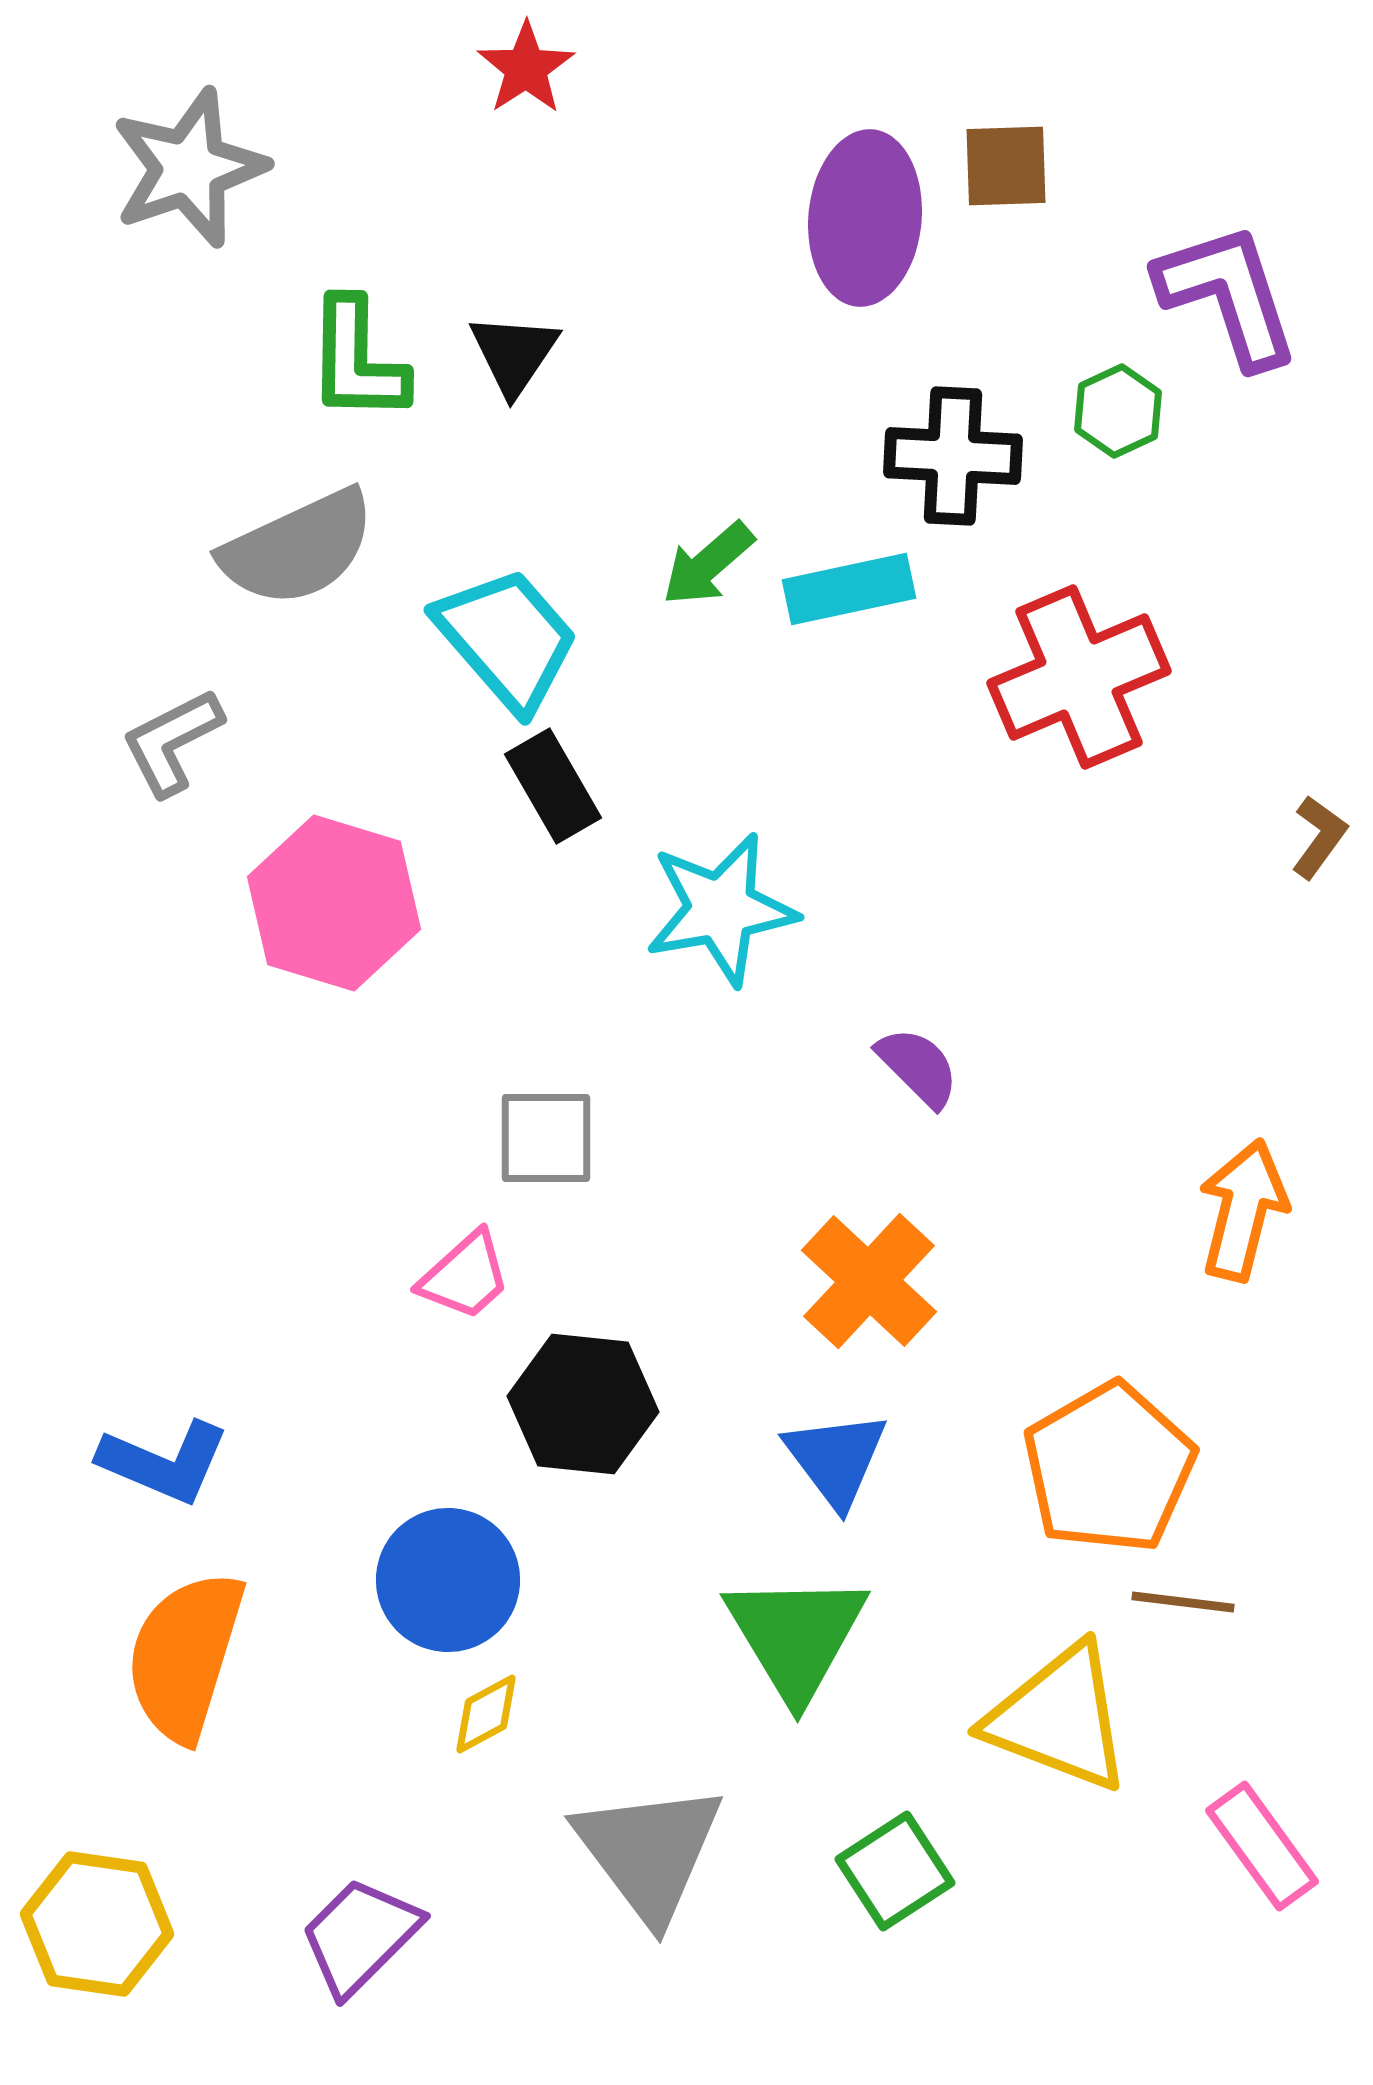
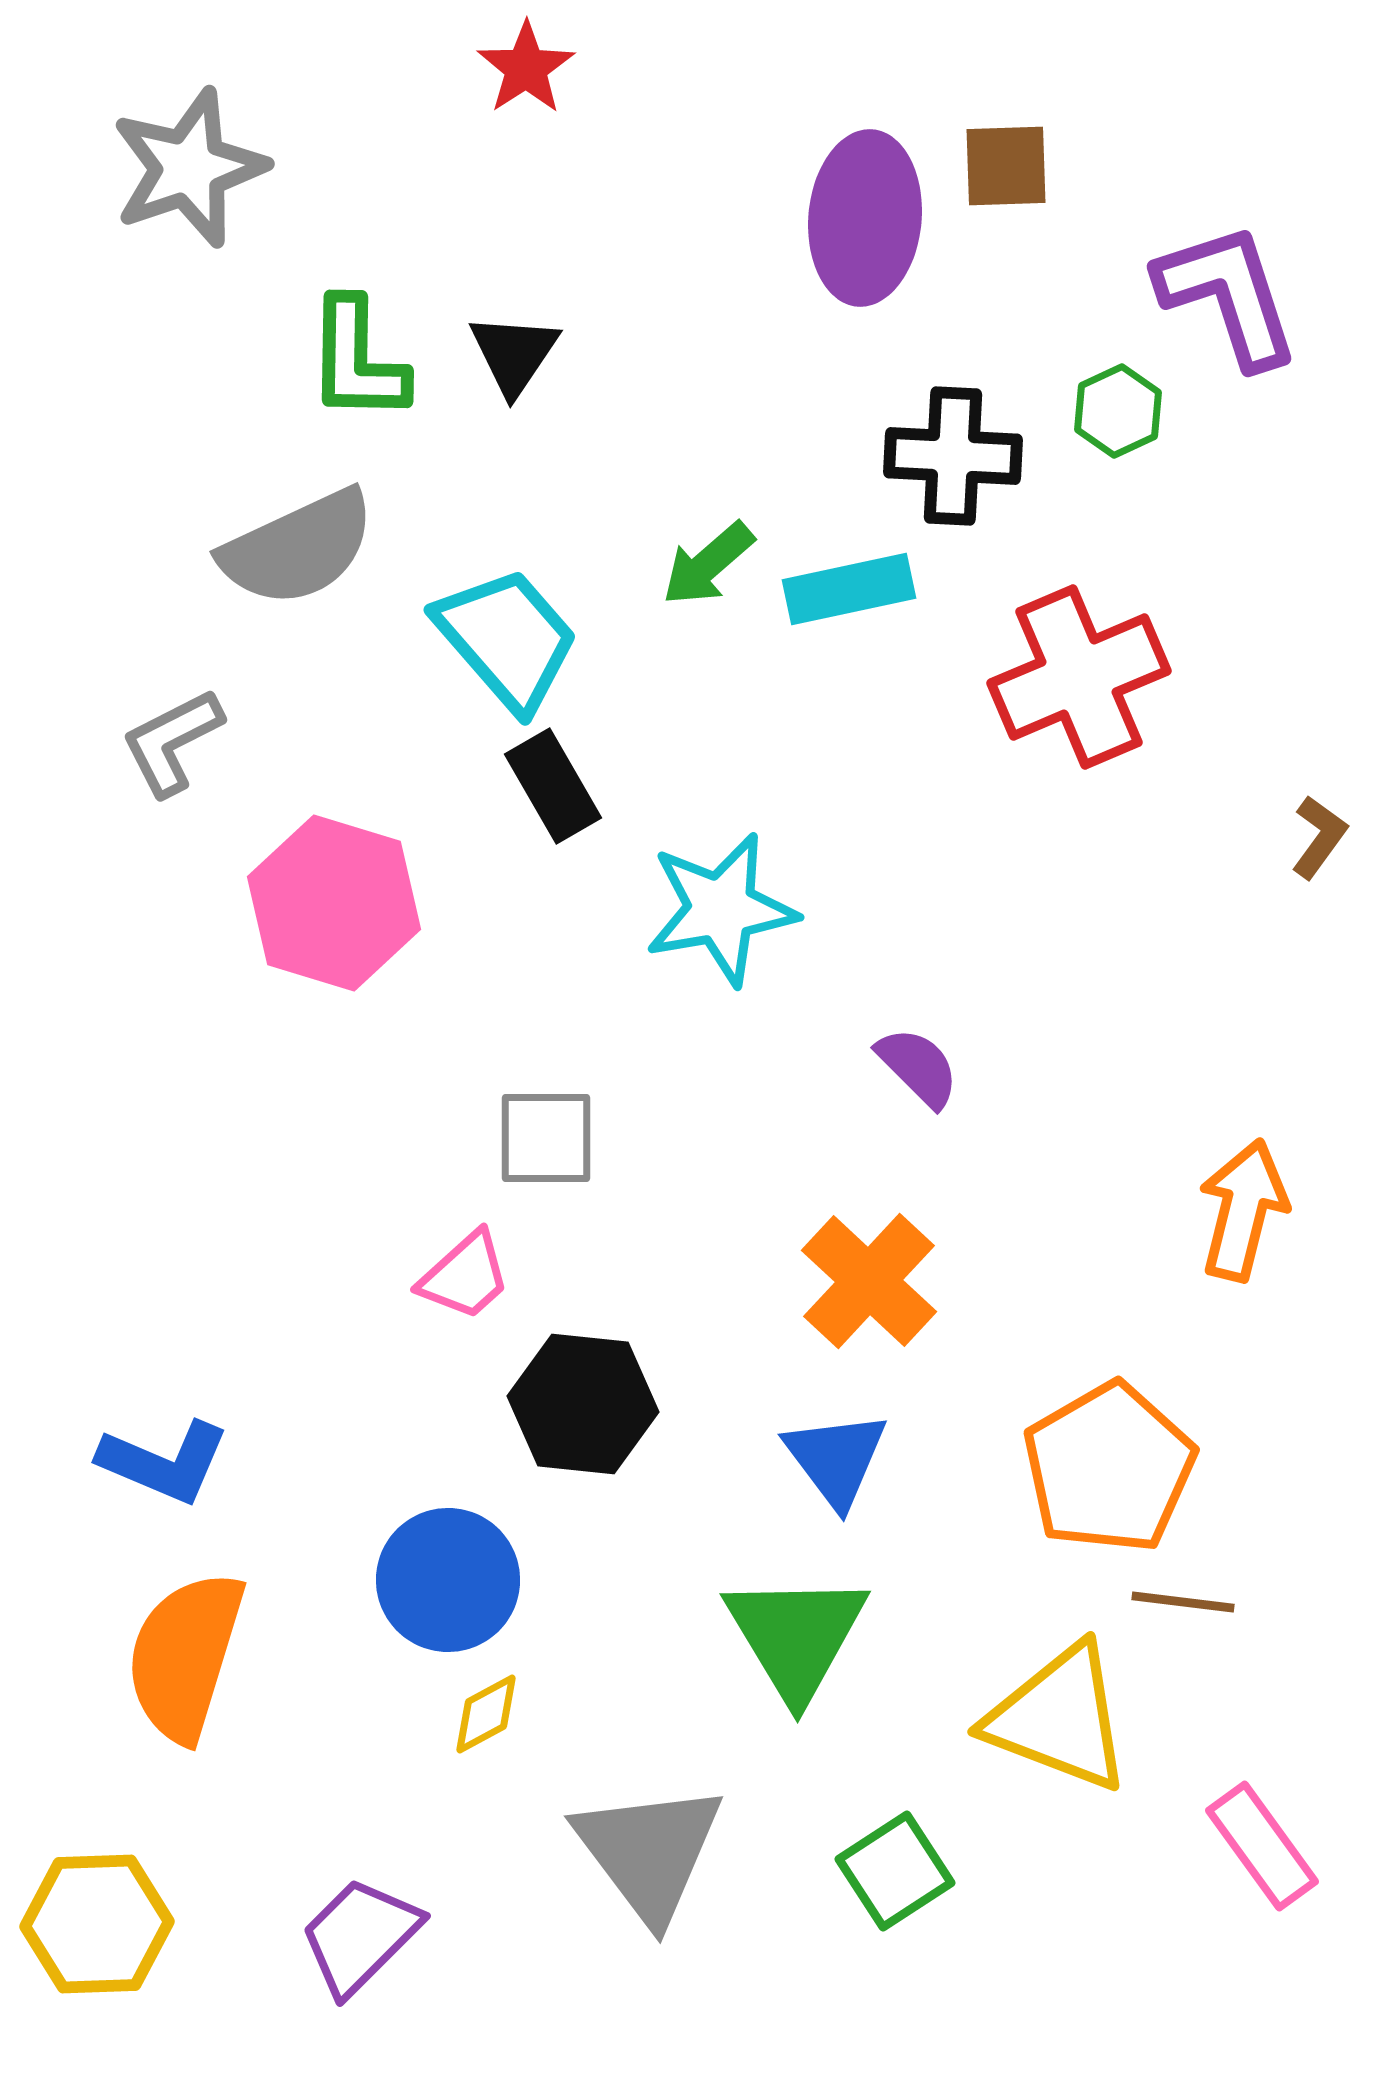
yellow hexagon: rotated 10 degrees counterclockwise
